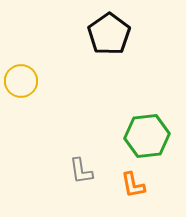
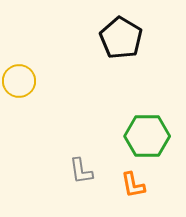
black pentagon: moved 12 px right, 4 px down; rotated 6 degrees counterclockwise
yellow circle: moved 2 px left
green hexagon: rotated 6 degrees clockwise
